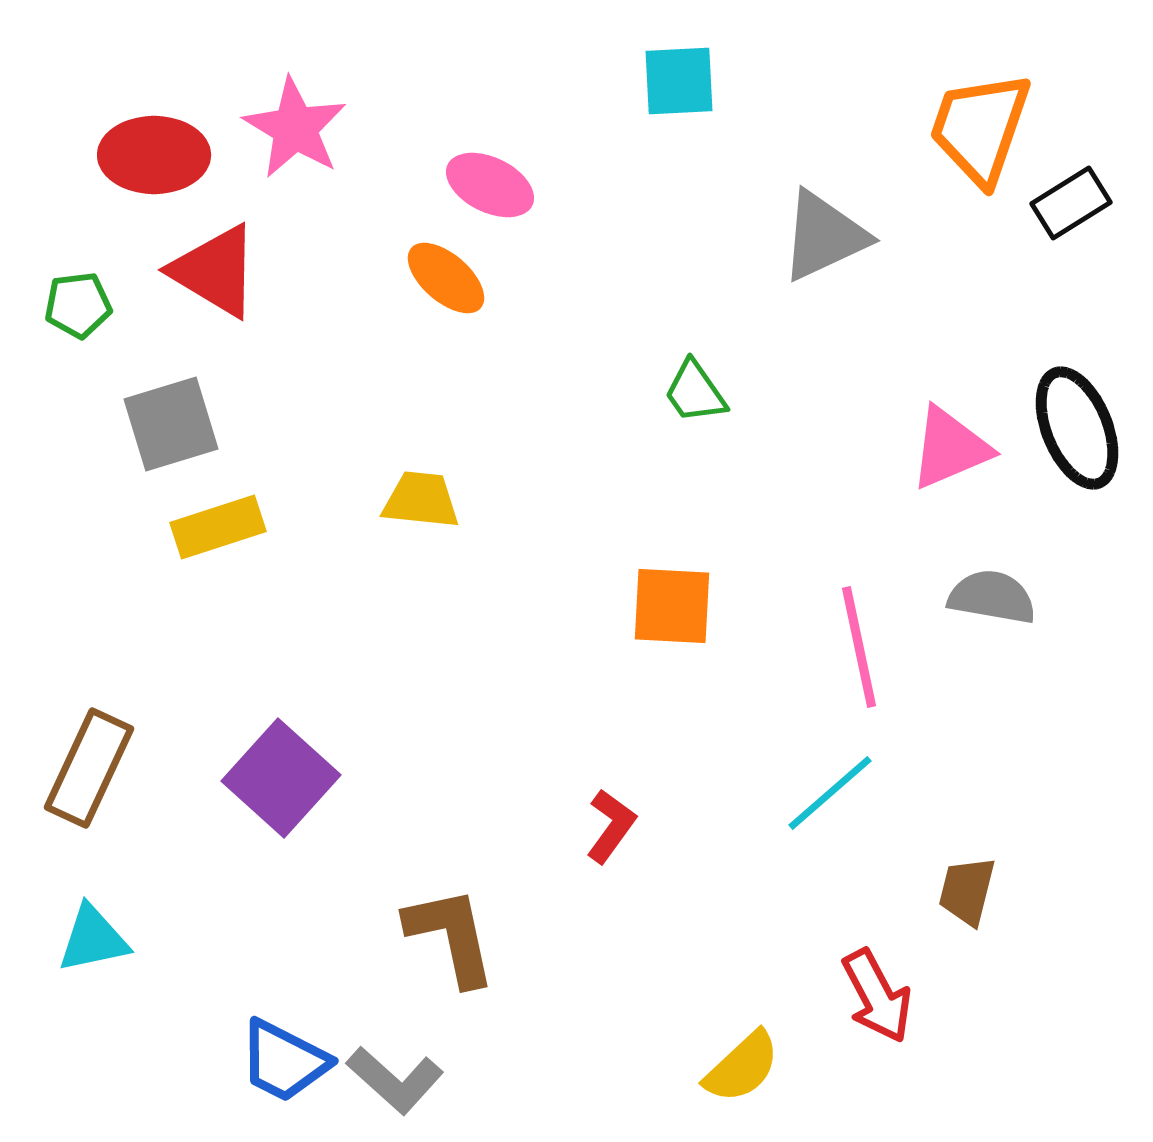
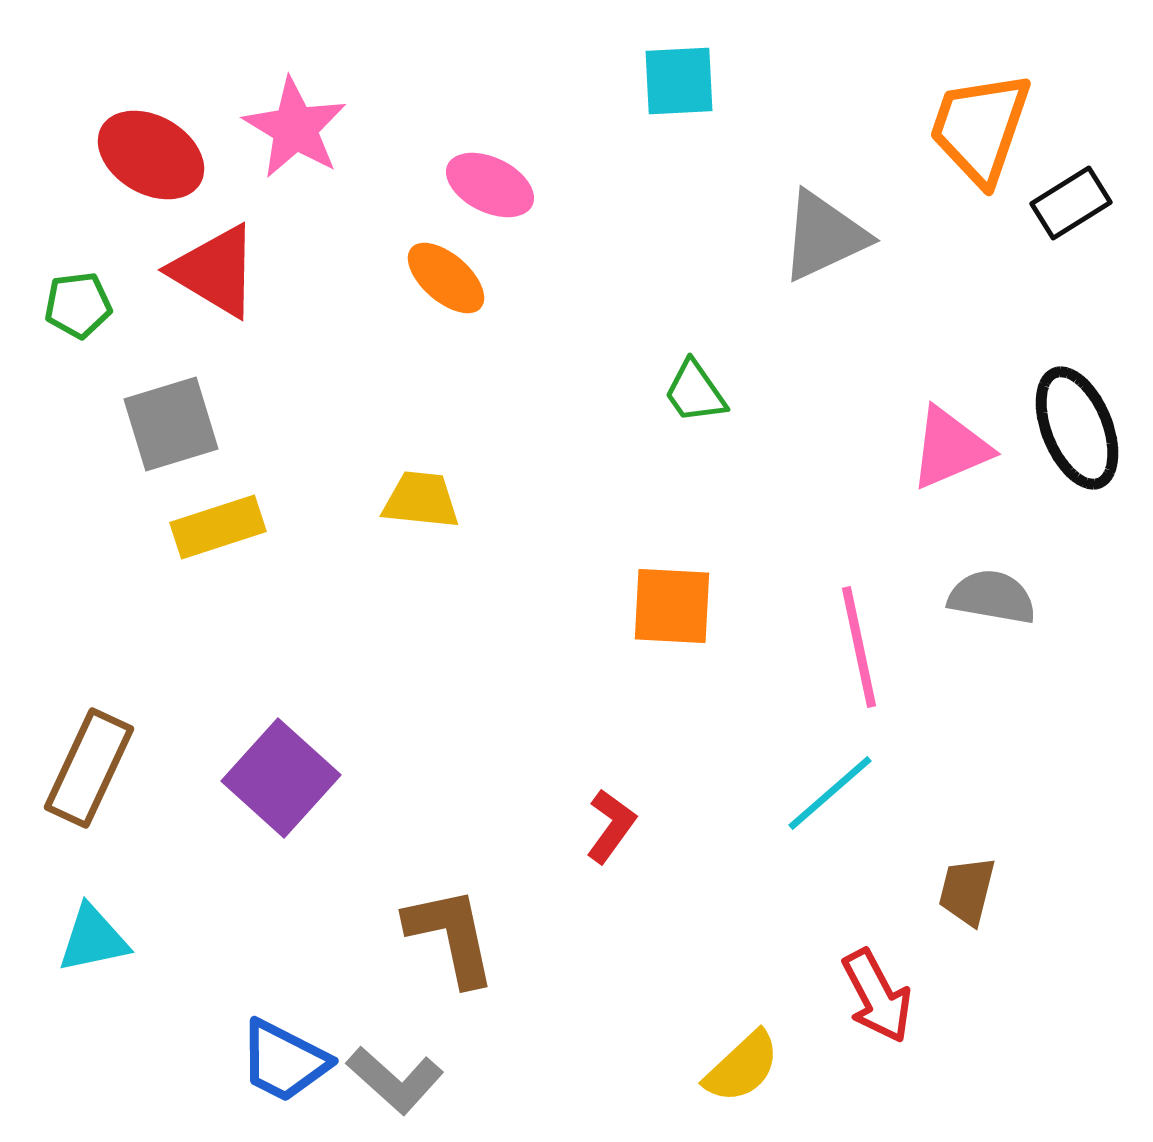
red ellipse: moved 3 px left; rotated 30 degrees clockwise
